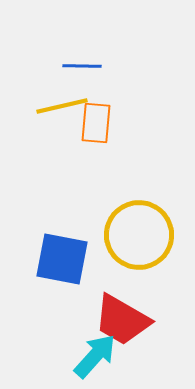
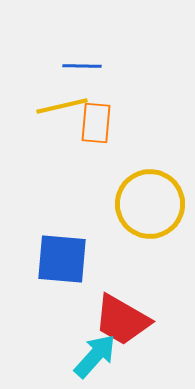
yellow circle: moved 11 px right, 31 px up
blue square: rotated 6 degrees counterclockwise
